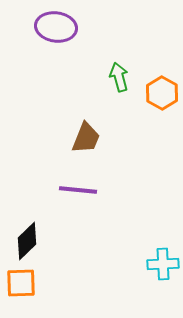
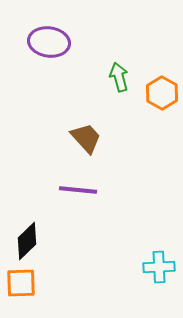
purple ellipse: moved 7 px left, 15 px down
brown trapezoid: rotated 64 degrees counterclockwise
cyan cross: moved 4 px left, 3 px down
